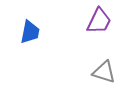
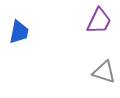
blue trapezoid: moved 11 px left
